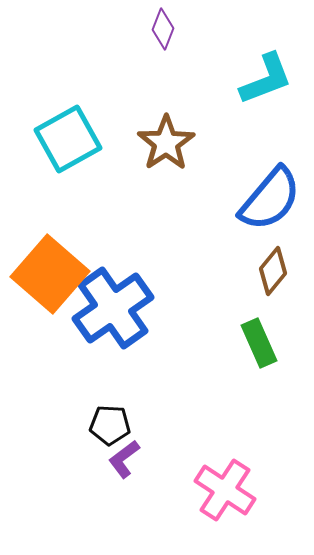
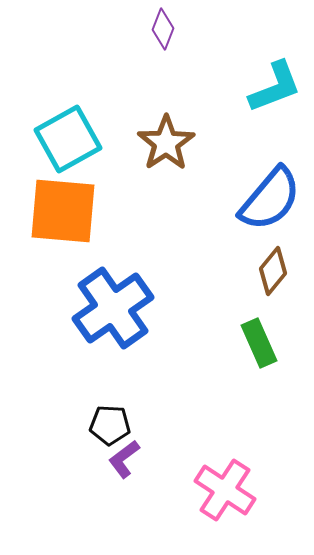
cyan L-shape: moved 9 px right, 8 px down
orange square: moved 13 px right, 63 px up; rotated 36 degrees counterclockwise
